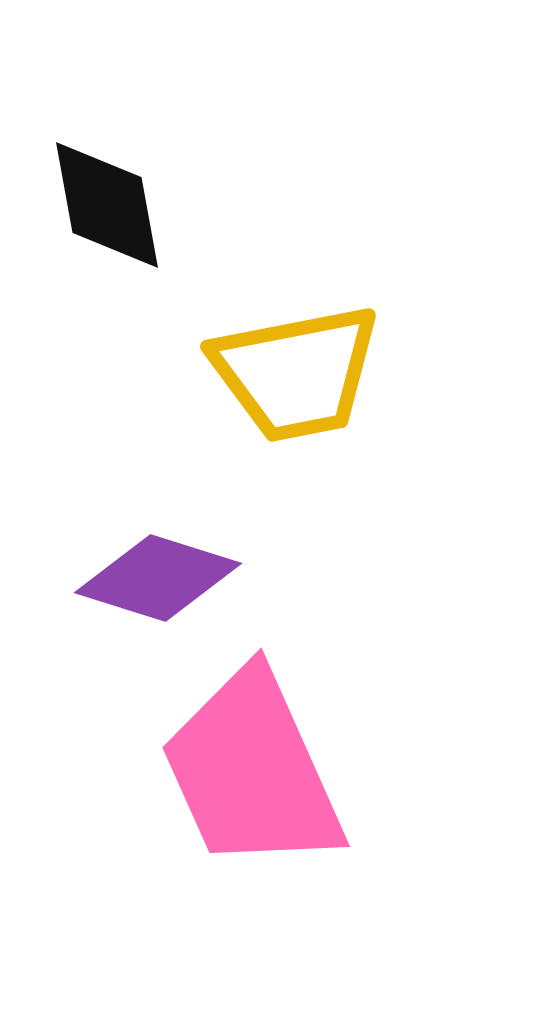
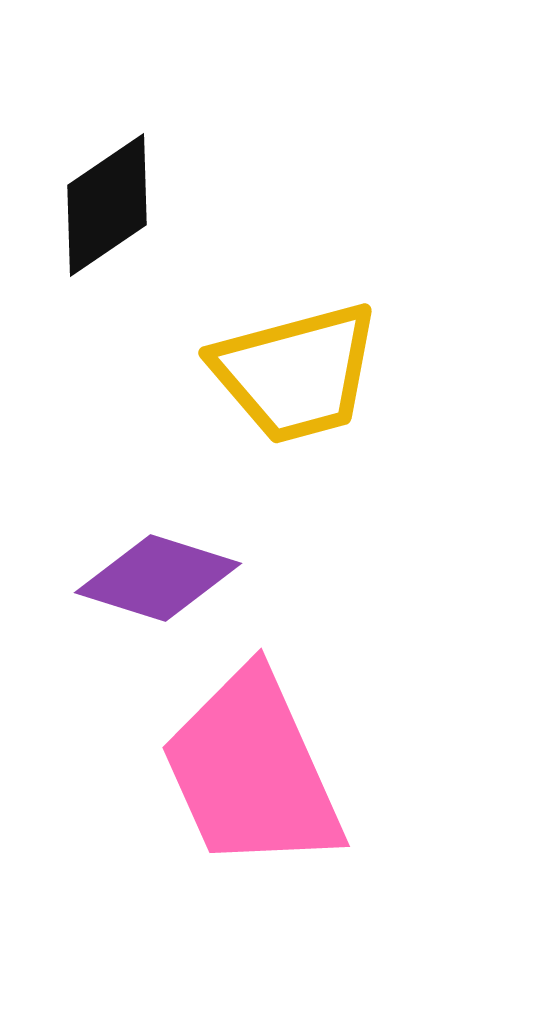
black diamond: rotated 66 degrees clockwise
yellow trapezoid: rotated 4 degrees counterclockwise
